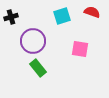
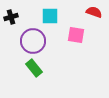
red semicircle: moved 2 px right
cyan square: moved 12 px left; rotated 18 degrees clockwise
pink square: moved 4 px left, 14 px up
green rectangle: moved 4 px left
